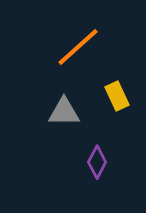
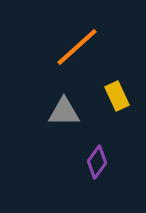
orange line: moved 1 px left
purple diamond: rotated 8 degrees clockwise
